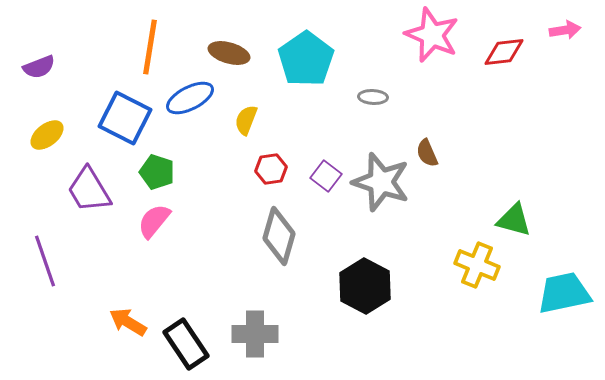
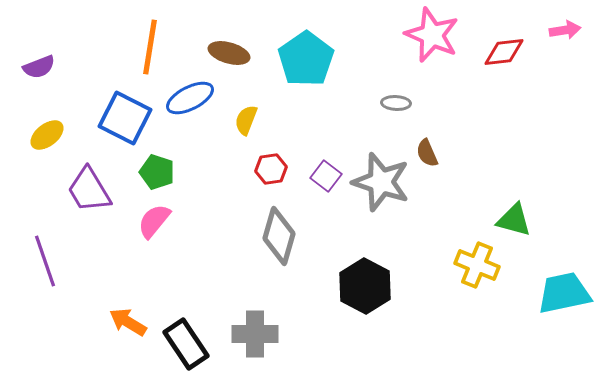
gray ellipse: moved 23 px right, 6 px down
